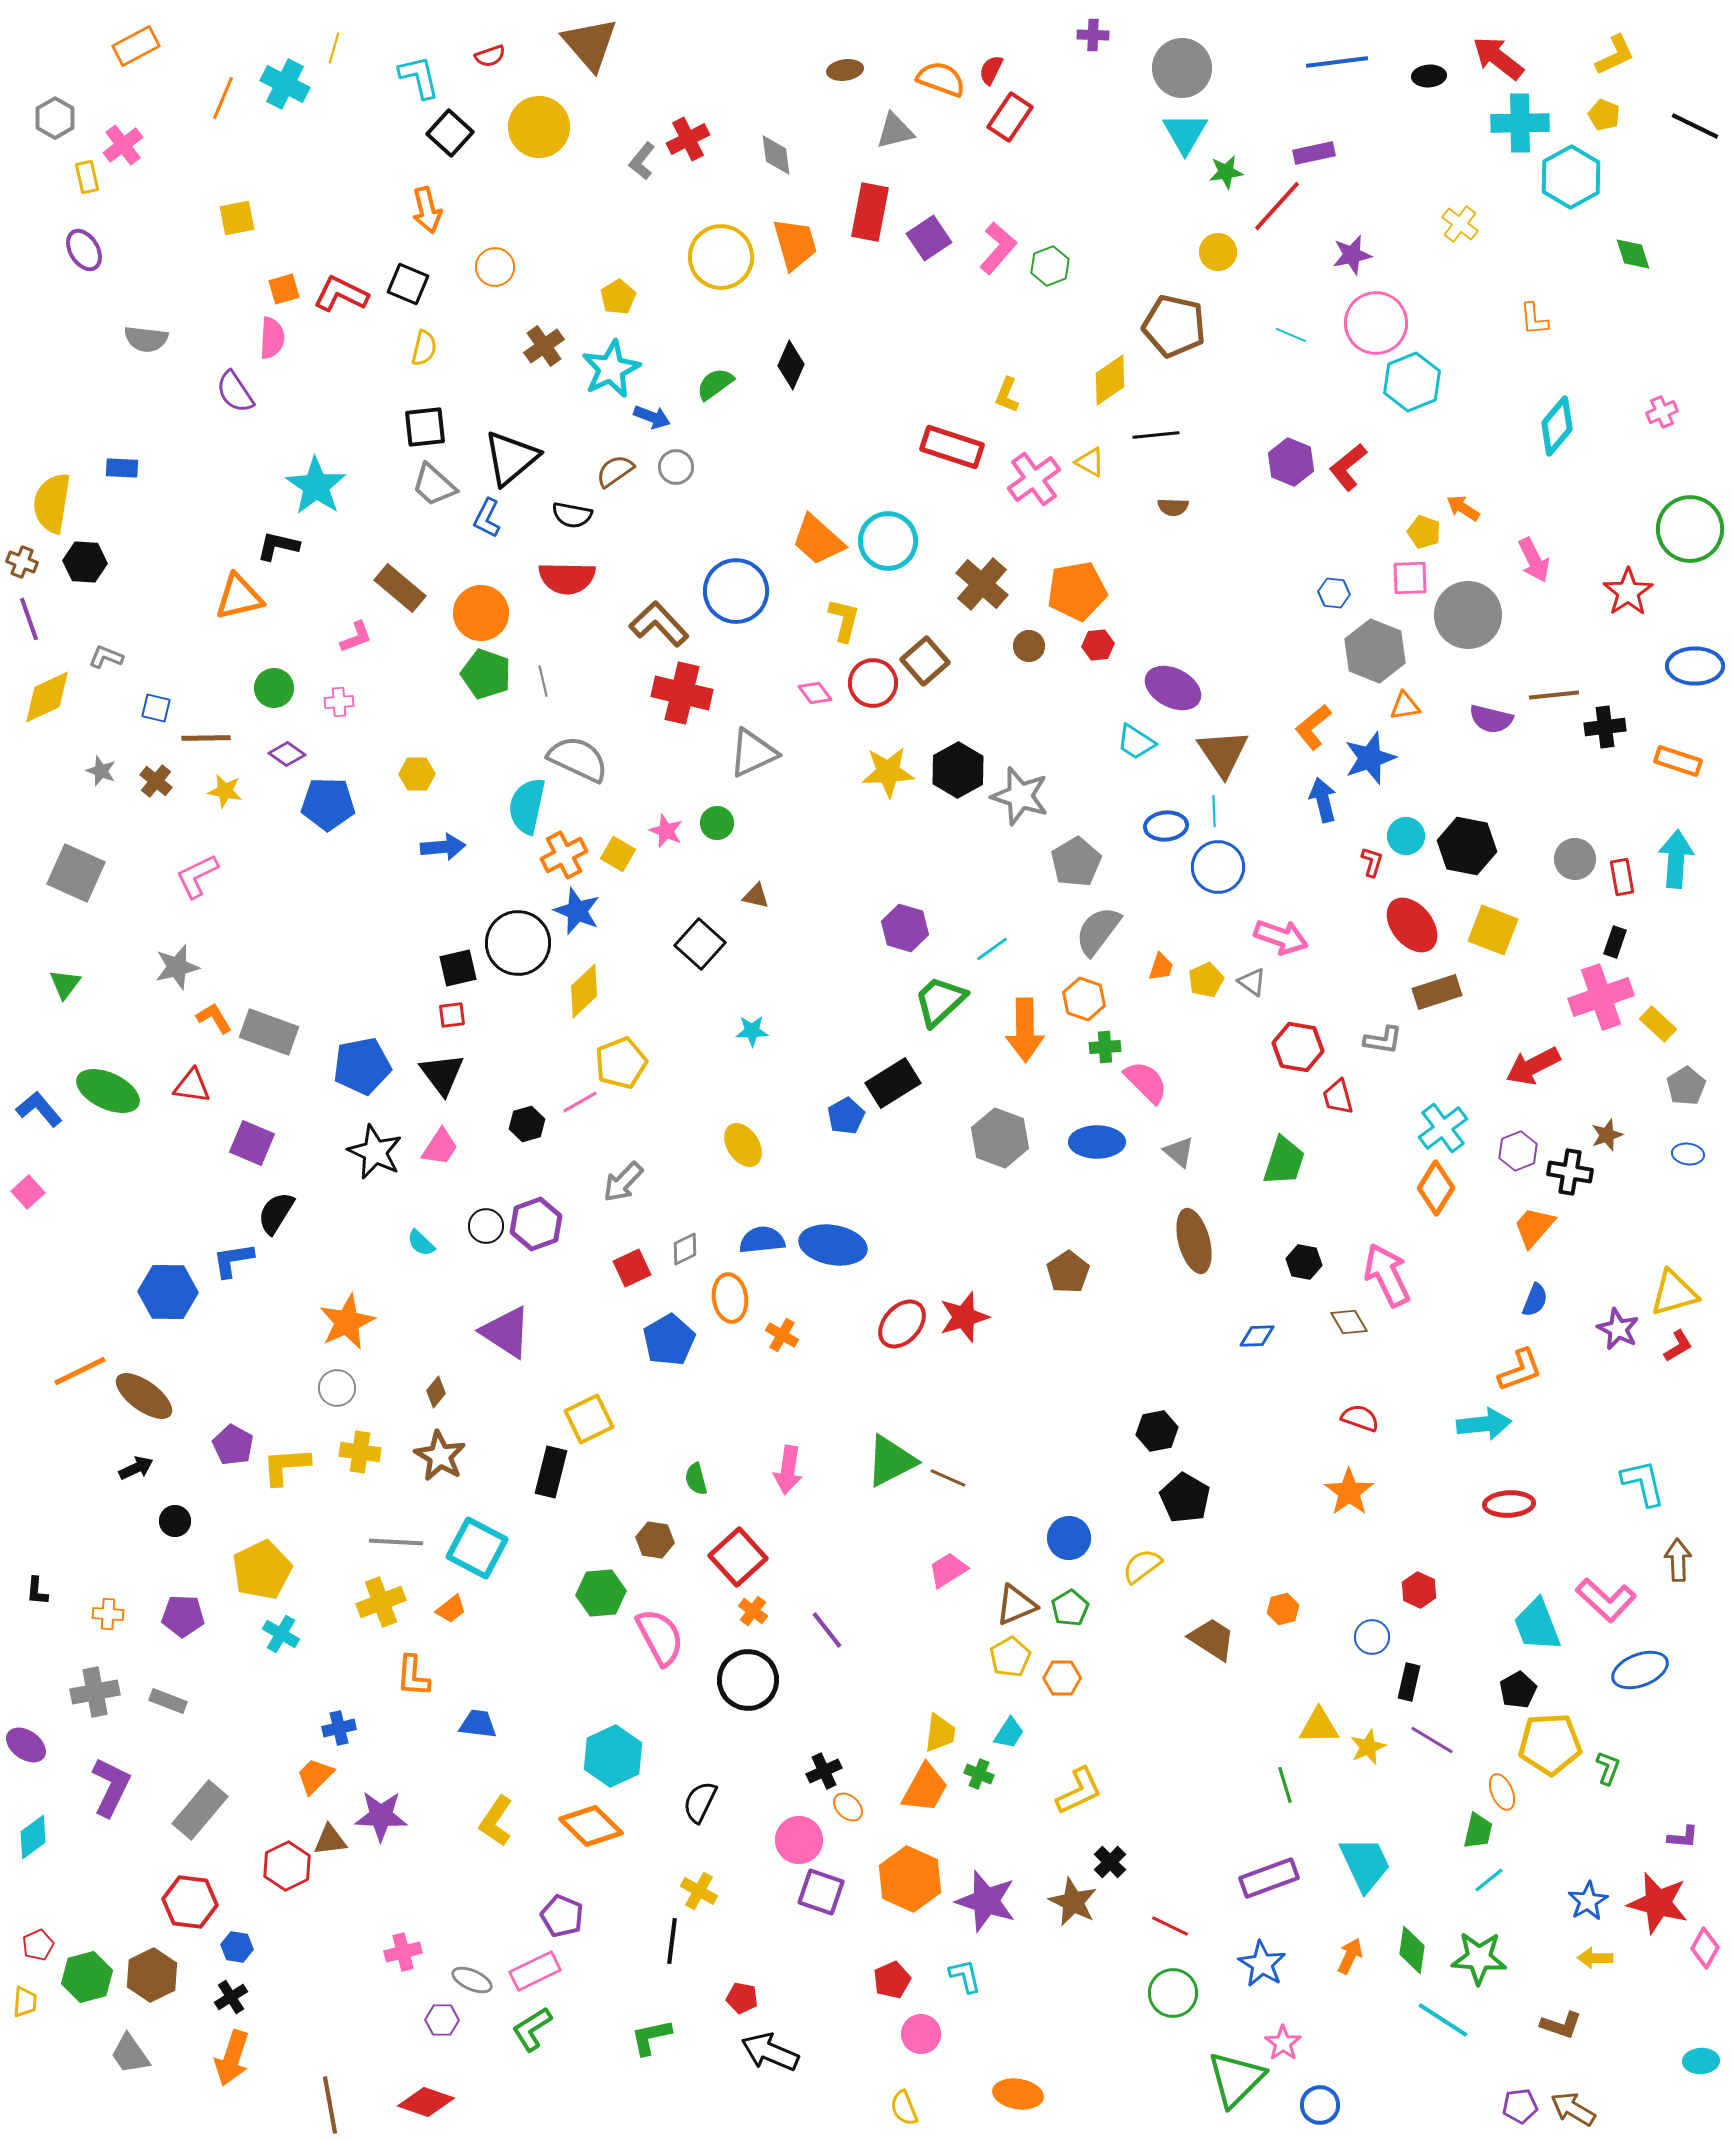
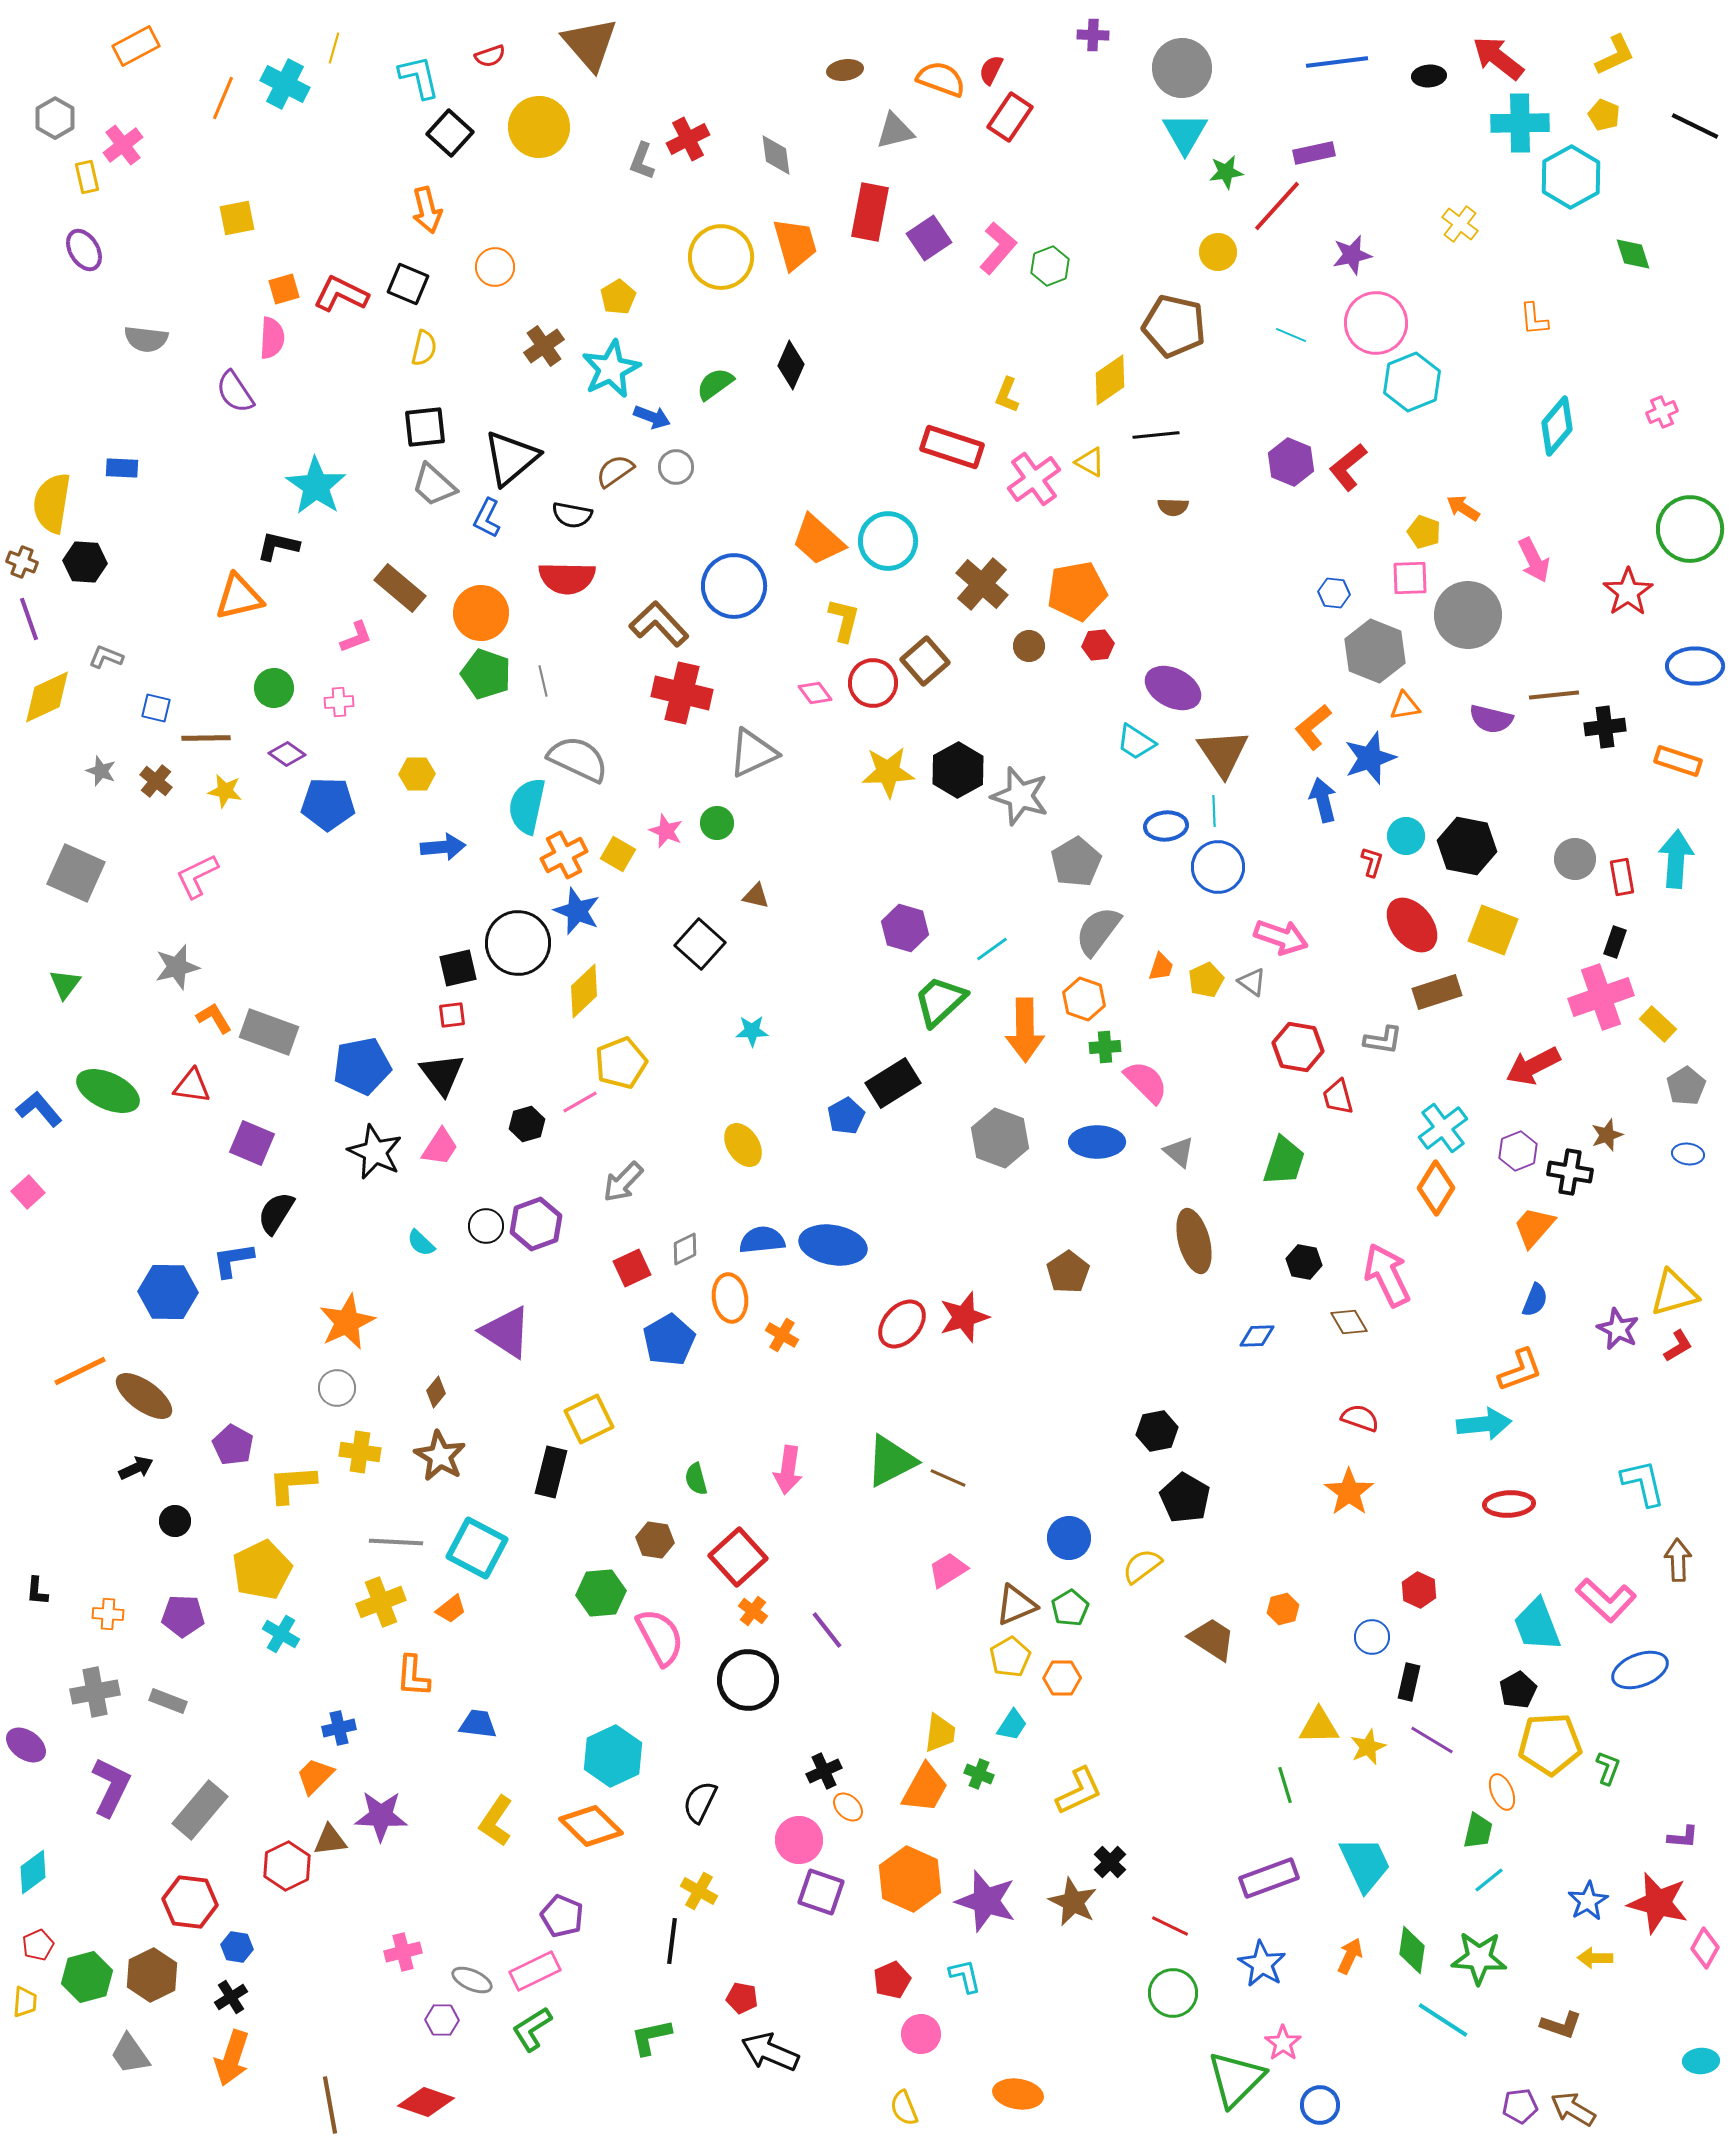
gray L-shape at (642, 161): rotated 18 degrees counterclockwise
blue circle at (736, 591): moved 2 px left, 5 px up
yellow L-shape at (286, 1466): moved 6 px right, 18 px down
cyan trapezoid at (1009, 1733): moved 3 px right, 8 px up
cyan diamond at (33, 1837): moved 35 px down
